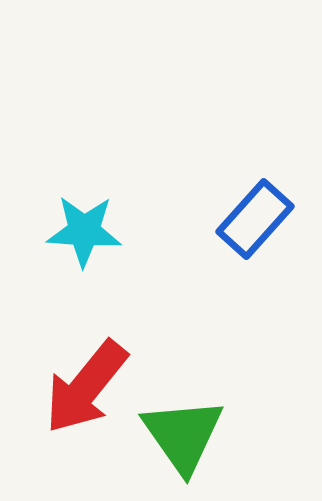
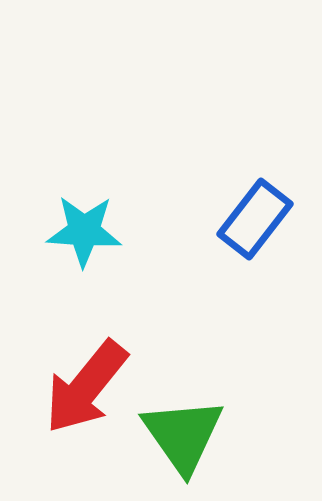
blue rectangle: rotated 4 degrees counterclockwise
